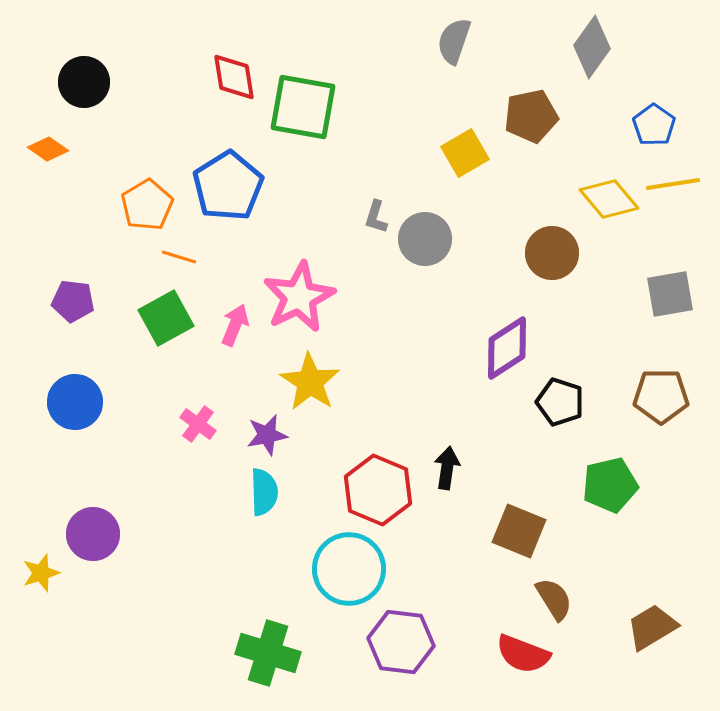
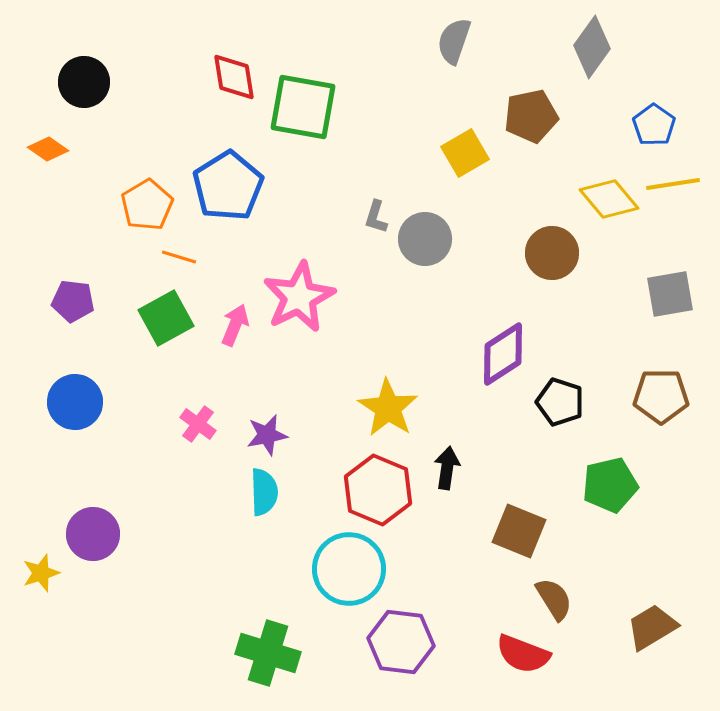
purple diamond at (507, 348): moved 4 px left, 6 px down
yellow star at (310, 382): moved 78 px right, 26 px down
